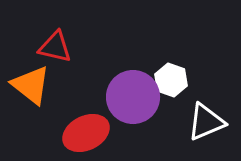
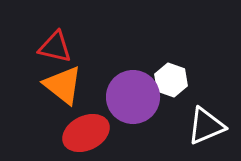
orange triangle: moved 32 px right
white triangle: moved 4 px down
